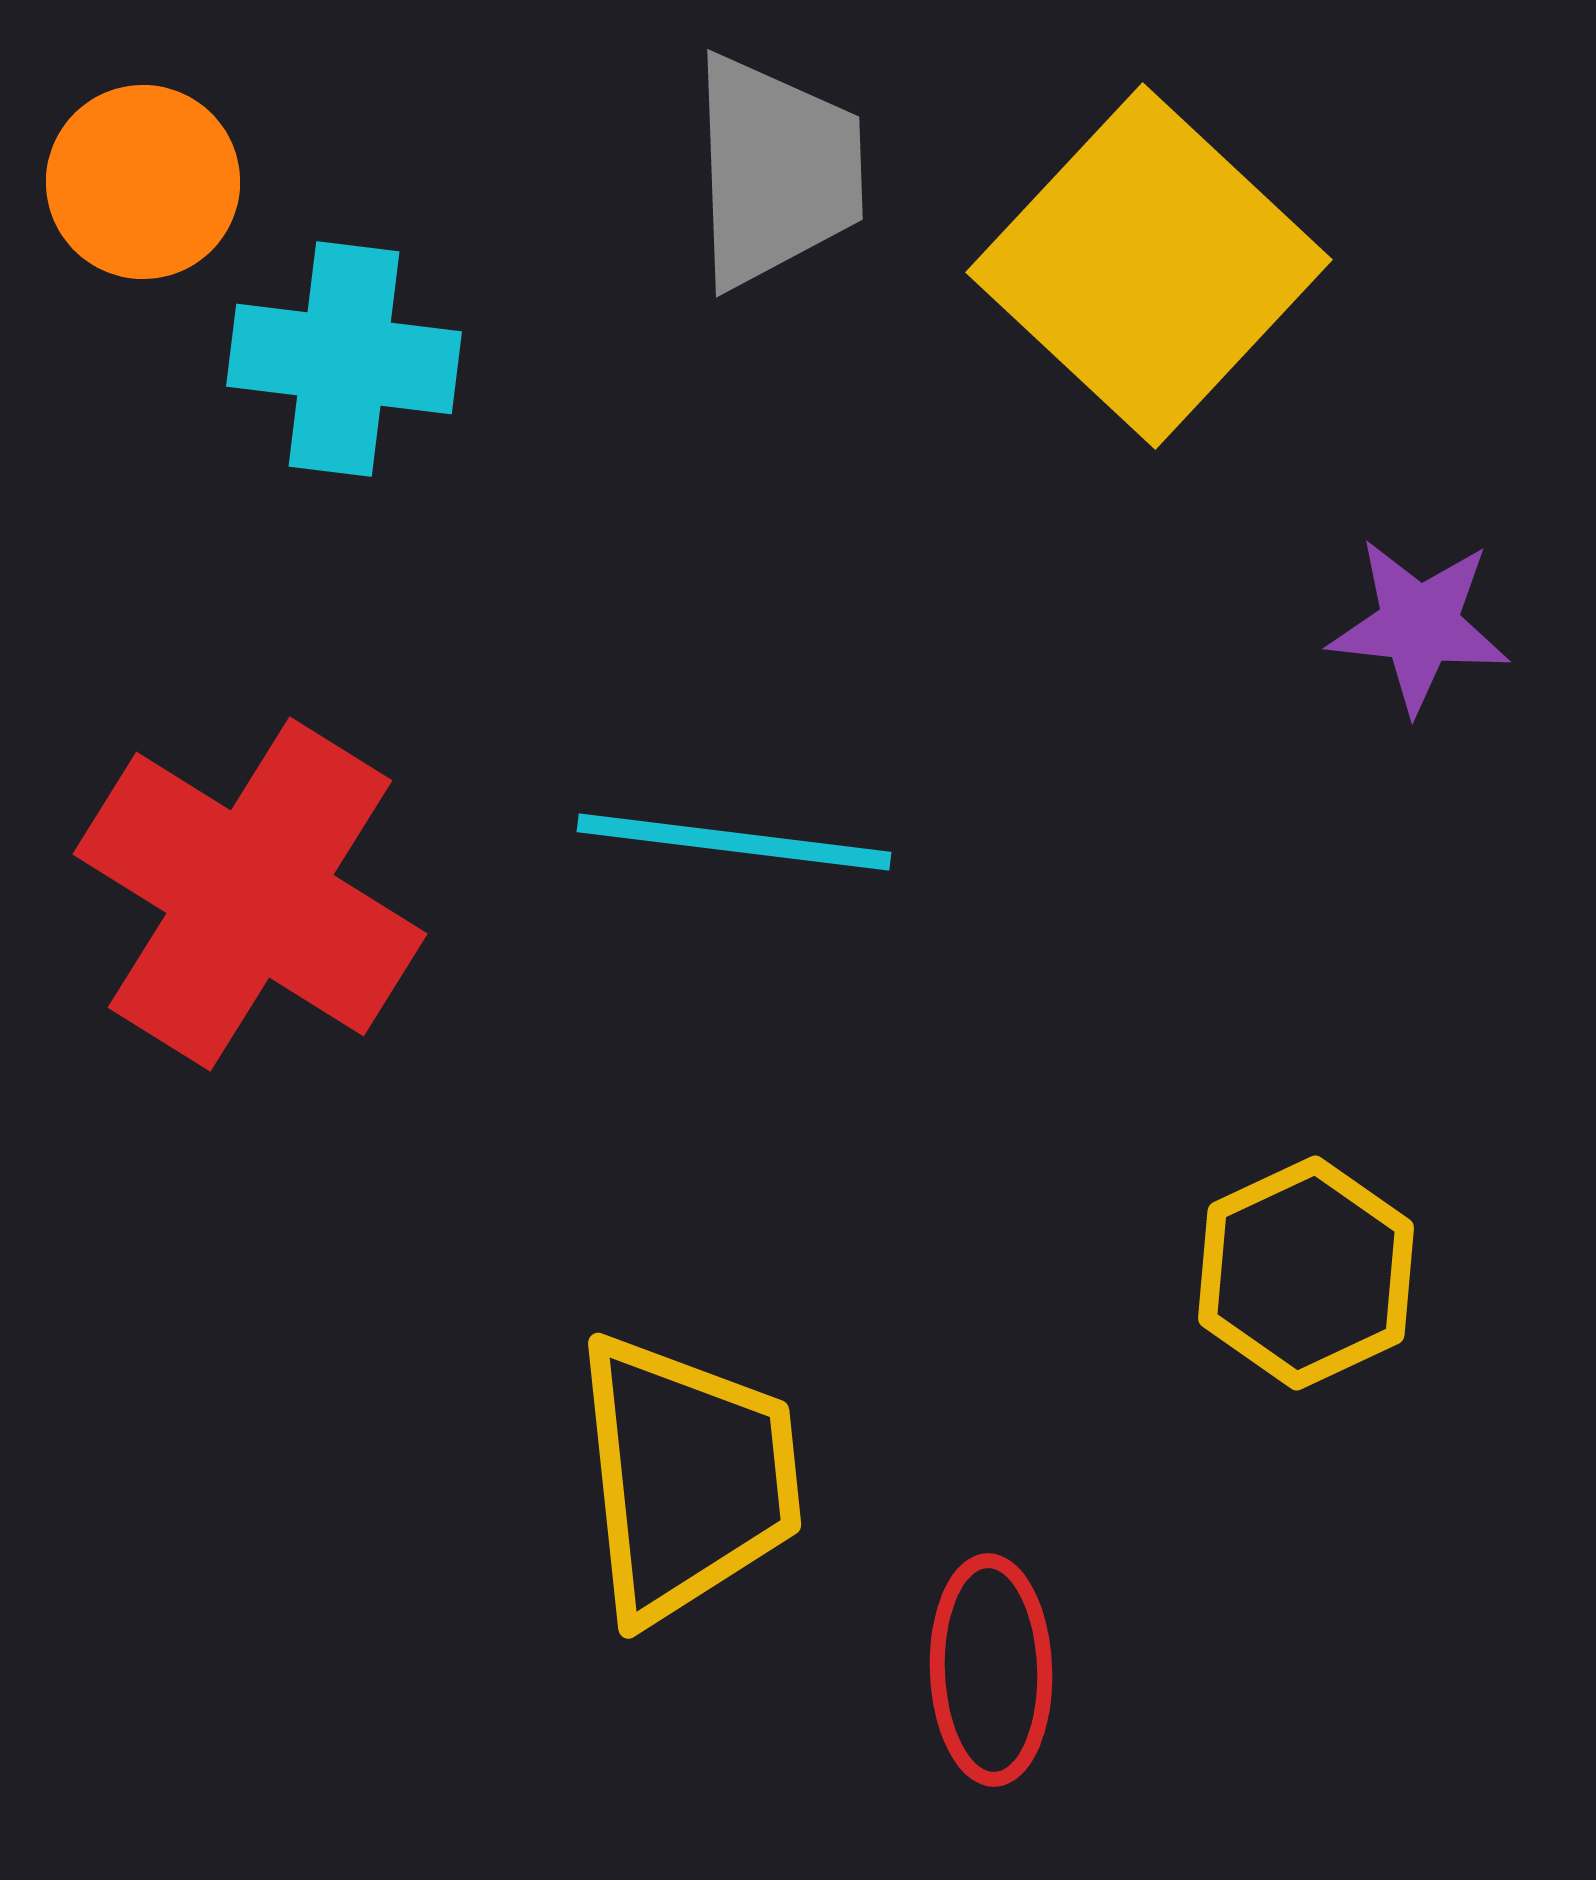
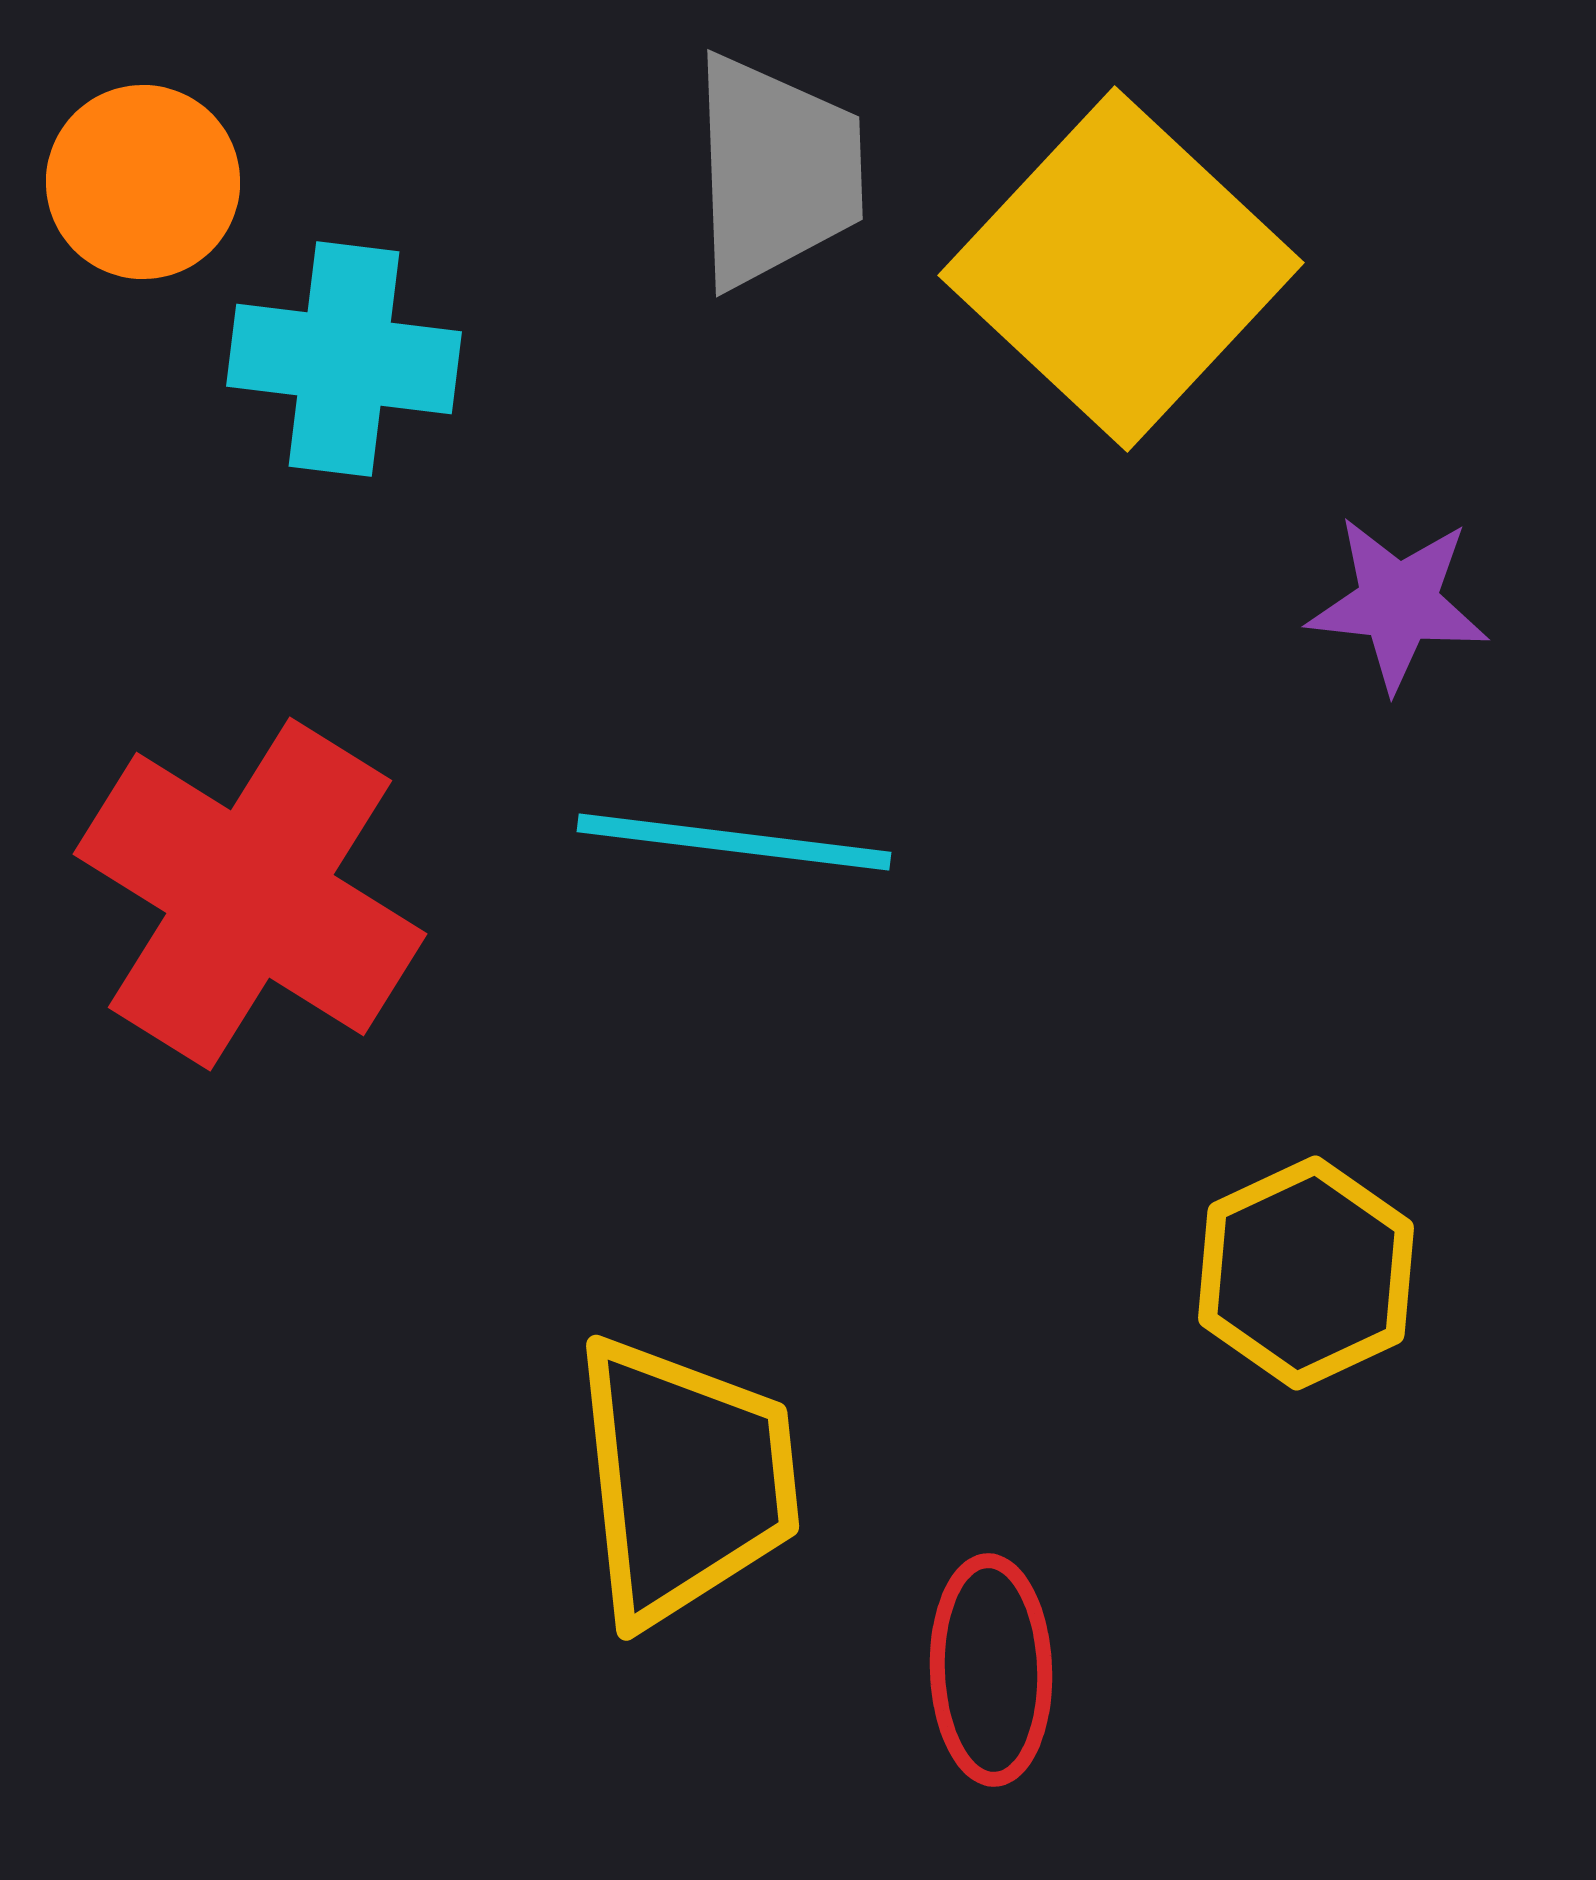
yellow square: moved 28 px left, 3 px down
purple star: moved 21 px left, 22 px up
yellow trapezoid: moved 2 px left, 2 px down
